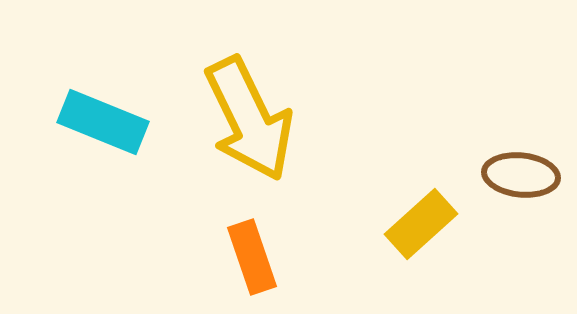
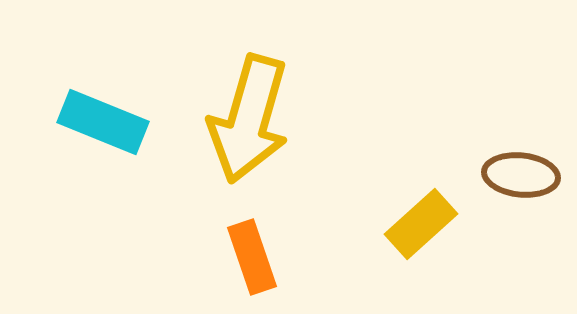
yellow arrow: rotated 42 degrees clockwise
